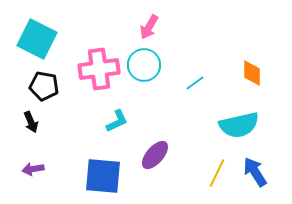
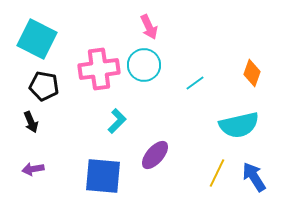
pink arrow: rotated 55 degrees counterclockwise
orange diamond: rotated 20 degrees clockwise
cyan L-shape: rotated 20 degrees counterclockwise
blue arrow: moved 1 px left, 5 px down
